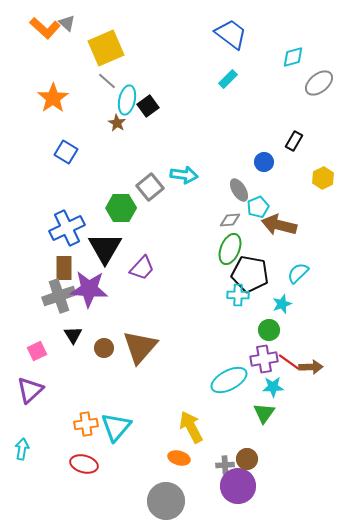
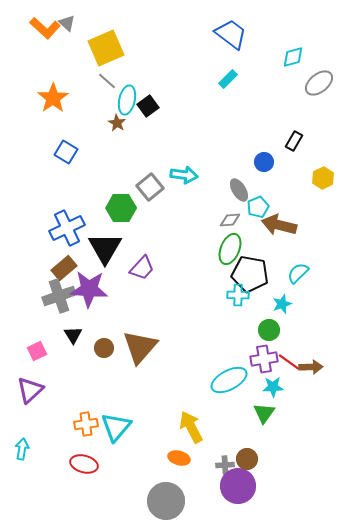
brown rectangle at (64, 268): rotated 50 degrees clockwise
